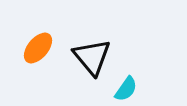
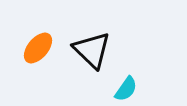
black triangle: moved 7 px up; rotated 6 degrees counterclockwise
